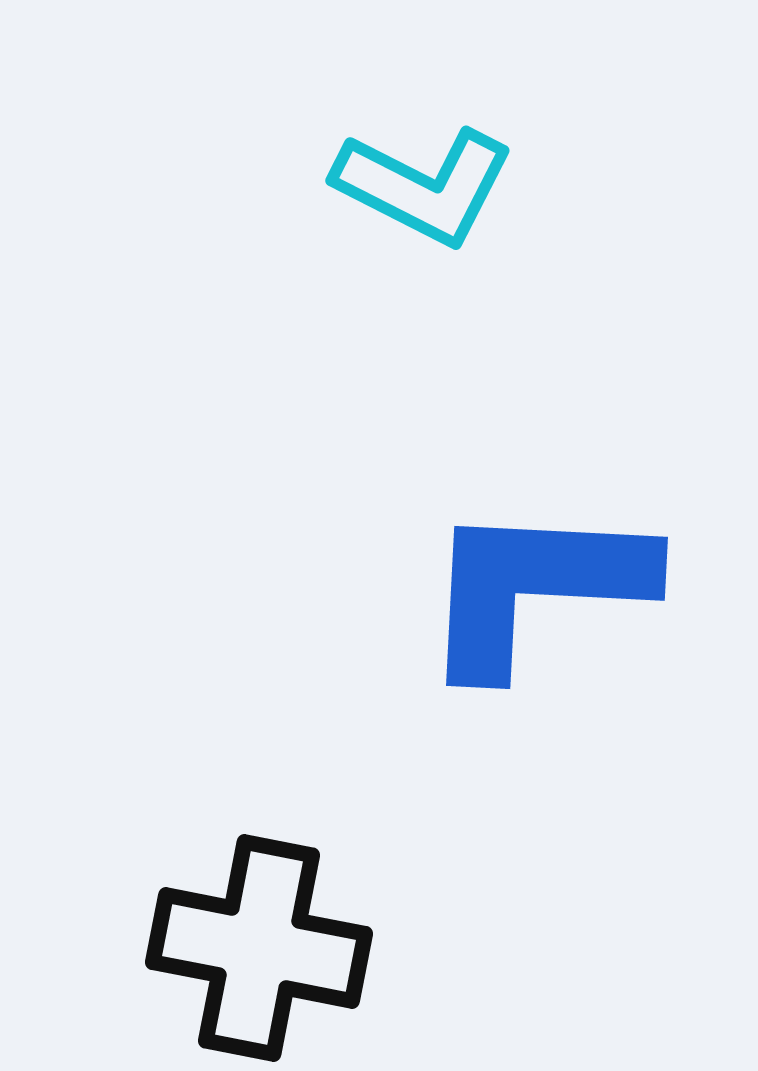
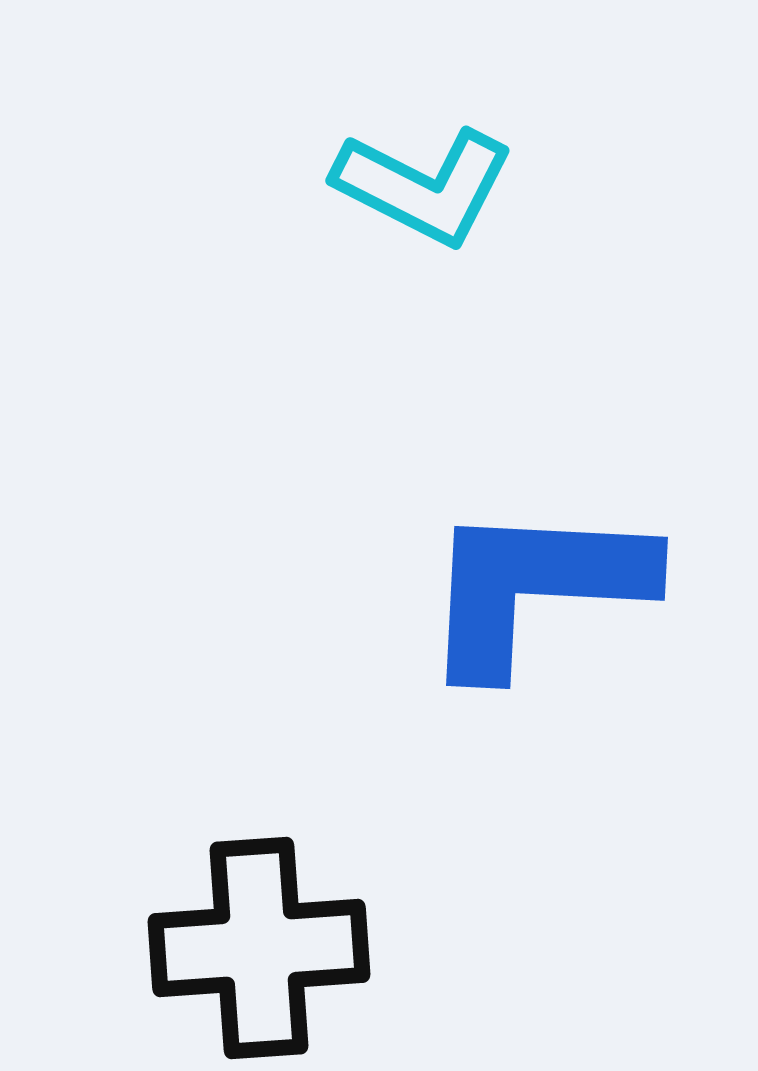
black cross: rotated 15 degrees counterclockwise
